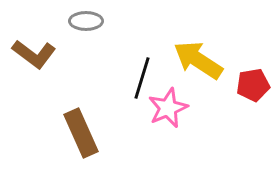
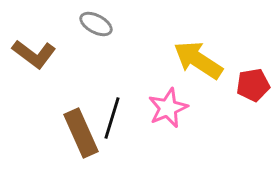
gray ellipse: moved 10 px right, 3 px down; rotated 28 degrees clockwise
black line: moved 30 px left, 40 px down
